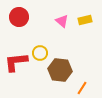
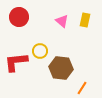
yellow rectangle: rotated 64 degrees counterclockwise
yellow circle: moved 2 px up
brown hexagon: moved 1 px right, 2 px up
